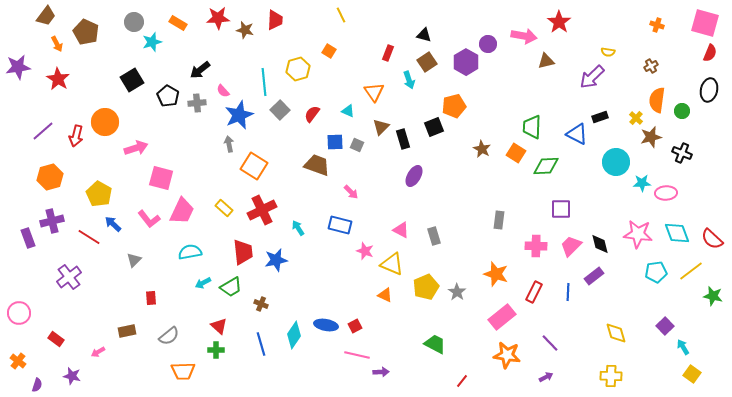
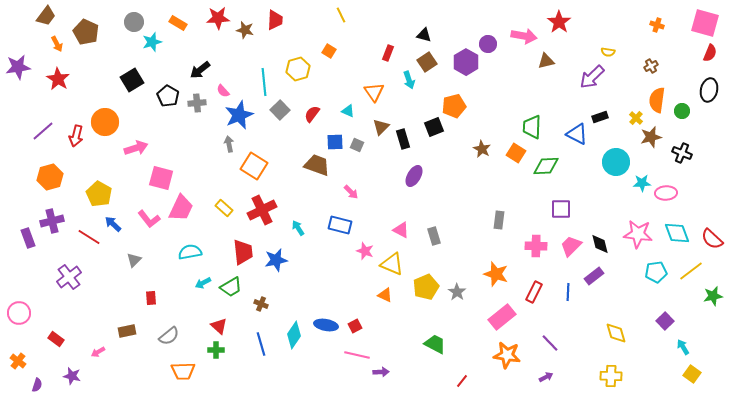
pink trapezoid at (182, 211): moved 1 px left, 3 px up
green star at (713, 296): rotated 24 degrees counterclockwise
purple square at (665, 326): moved 5 px up
